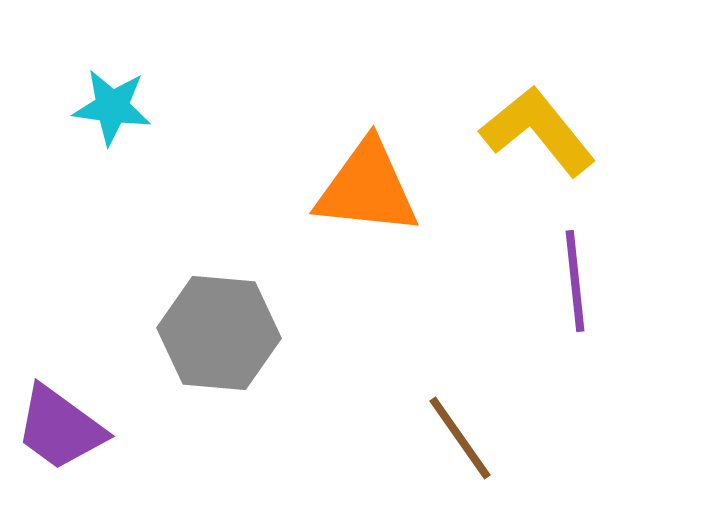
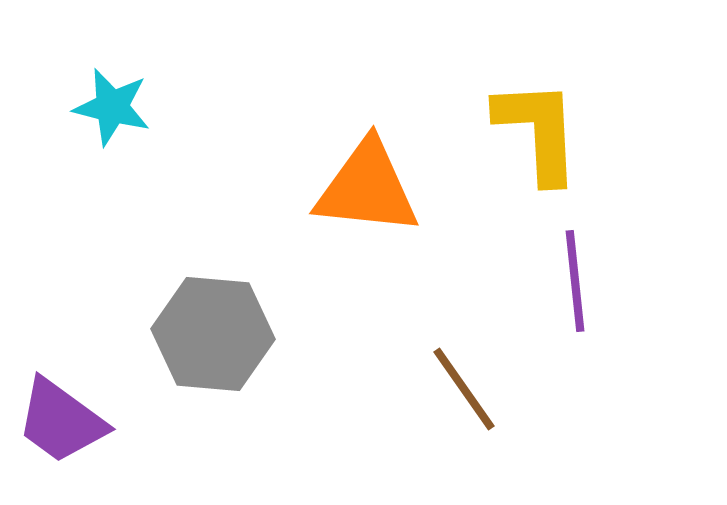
cyan star: rotated 6 degrees clockwise
yellow L-shape: rotated 36 degrees clockwise
gray hexagon: moved 6 px left, 1 px down
purple trapezoid: moved 1 px right, 7 px up
brown line: moved 4 px right, 49 px up
